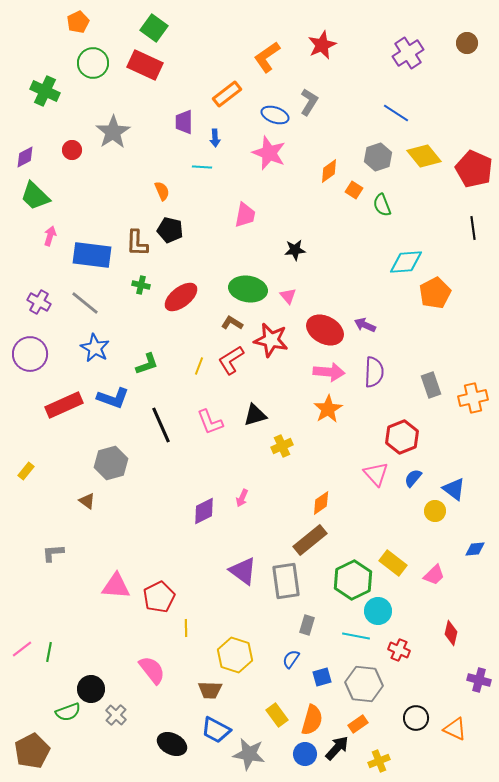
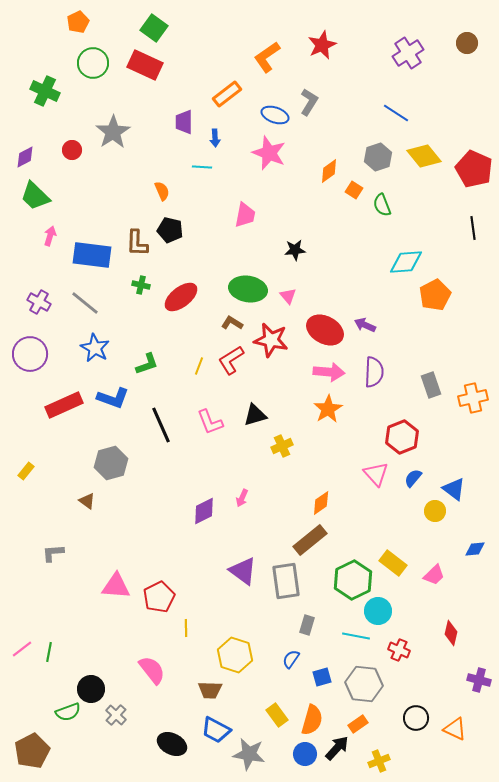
orange pentagon at (435, 293): moved 2 px down
